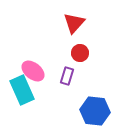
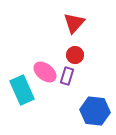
red circle: moved 5 px left, 2 px down
pink ellipse: moved 12 px right, 1 px down
